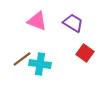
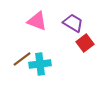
red square: moved 10 px up; rotated 18 degrees clockwise
cyan cross: rotated 15 degrees counterclockwise
